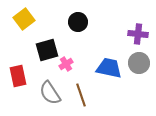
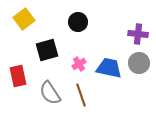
pink cross: moved 13 px right
